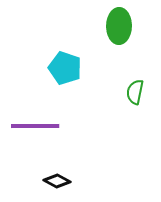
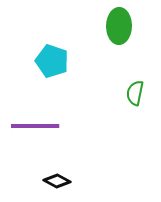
cyan pentagon: moved 13 px left, 7 px up
green semicircle: moved 1 px down
